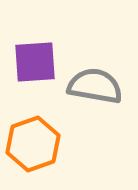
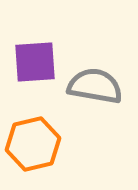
orange hexagon: rotated 6 degrees clockwise
